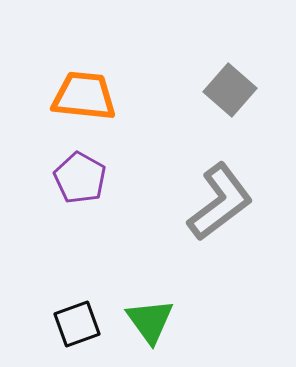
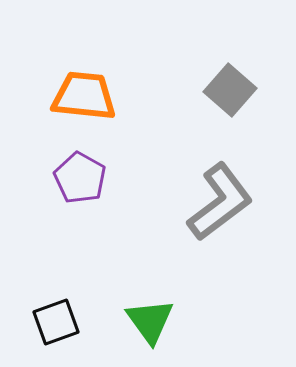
black square: moved 21 px left, 2 px up
